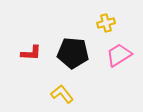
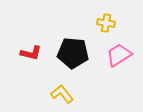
yellow cross: rotated 24 degrees clockwise
red L-shape: rotated 10 degrees clockwise
